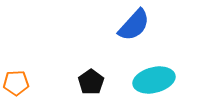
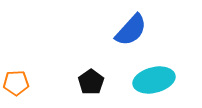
blue semicircle: moved 3 px left, 5 px down
